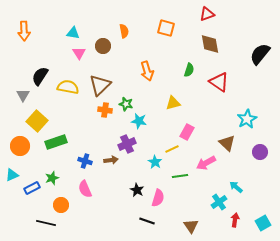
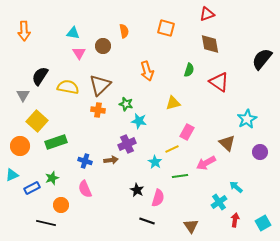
black semicircle at (260, 54): moved 2 px right, 5 px down
orange cross at (105, 110): moved 7 px left
